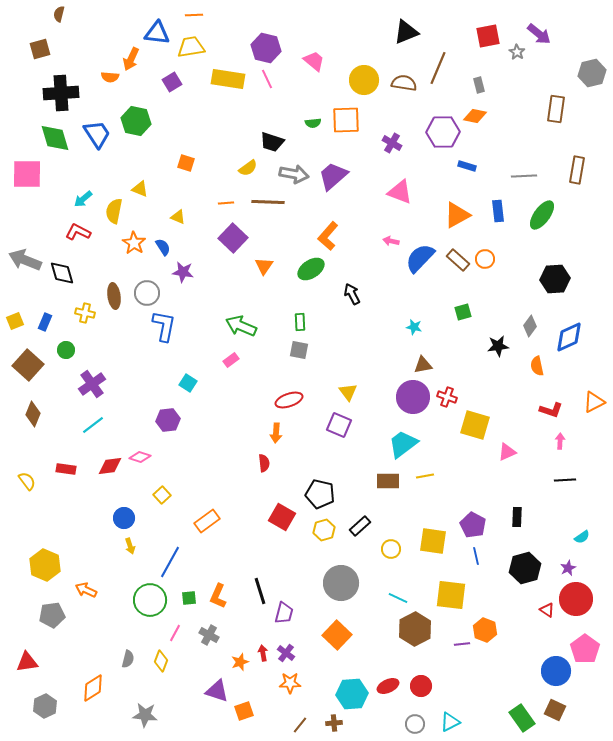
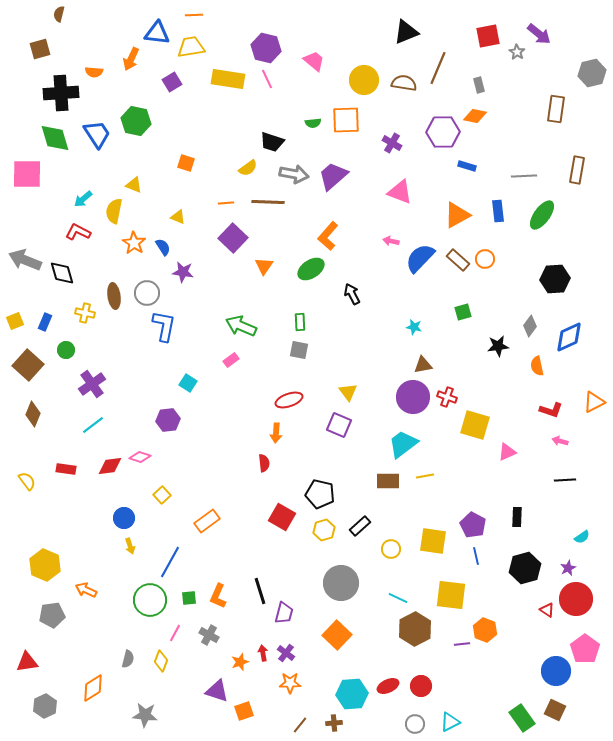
orange semicircle at (110, 77): moved 16 px left, 5 px up
yellow triangle at (140, 189): moved 6 px left, 4 px up
pink arrow at (560, 441): rotated 77 degrees counterclockwise
